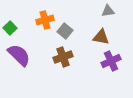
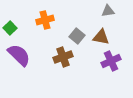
gray square: moved 12 px right, 5 px down
